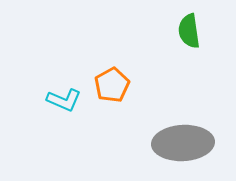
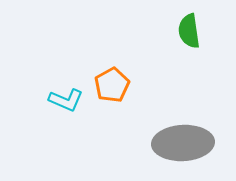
cyan L-shape: moved 2 px right
